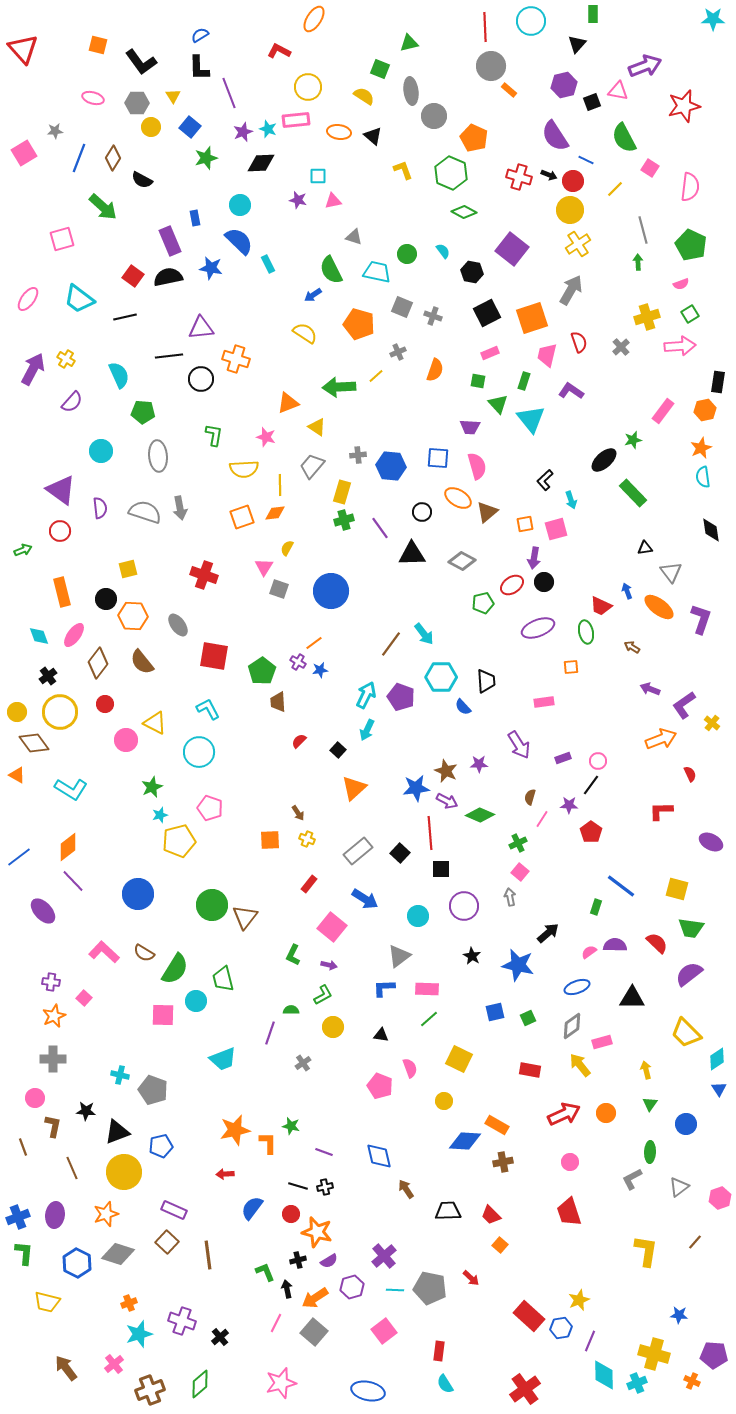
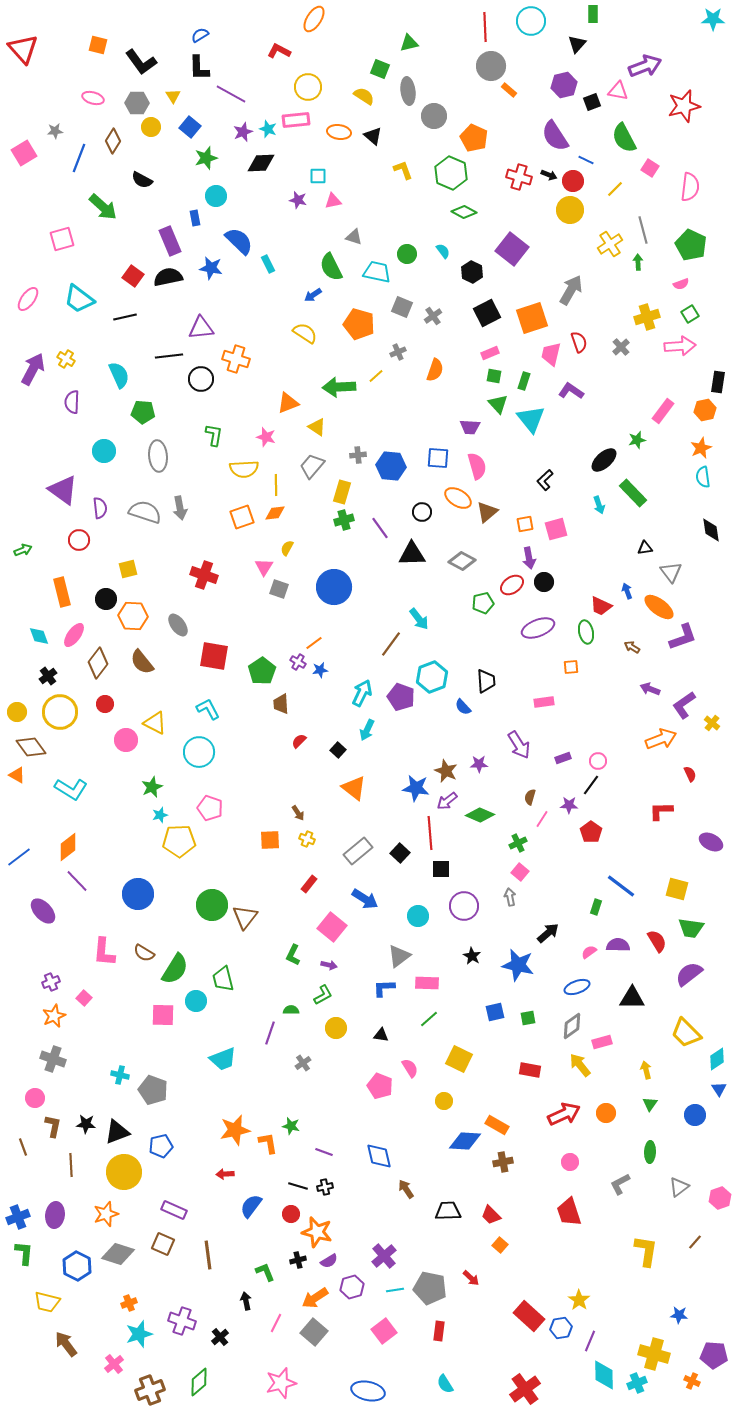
gray ellipse at (411, 91): moved 3 px left
purple line at (229, 93): moved 2 px right, 1 px down; rotated 40 degrees counterclockwise
brown diamond at (113, 158): moved 17 px up
cyan circle at (240, 205): moved 24 px left, 9 px up
yellow cross at (578, 244): moved 32 px right
green semicircle at (331, 270): moved 3 px up
black hexagon at (472, 272): rotated 15 degrees clockwise
gray cross at (433, 316): rotated 36 degrees clockwise
pink trapezoid at (547, 355): moved 4 px right, 1 px up
green square at (478, 381): moved 16 px right, 5 px up
purple semicircle at (72, 402): rotated 140 degrees clockwise
green star at (633, 440): moved 4 px right
cyan circle at (101, 451): moved 3 px right
yellow line at (280, 485): moved 4 px left
purple triangle at (61, 490): moved 2 px right
cyan arrow at (571, 500): moved 28 px right, 5 px down
red circle at (60, 531): moved 19 px right, 9 px down
purple arrow at (534, 558): moved 5 px left; rotated 20 degrees counterclockwise
blue circle at (331, 591): moved 3 px right, 4 px up
purple L-shape at (701, 619): moved 18 px left, 18 px down; rotated 52 degrees clockwise
cyan arrow at (424, 634): moved 5 px left, 15 px up
cyan hexagon at (441, 677): moved 9 px left; rotated 20 degrees counterclockwise
cyan arrow at (366, 695): moved 4 px left, 2 px up
brown trapezoid at (278, 702): moved 3 px right, 2 px down
brown diamond at (34, 743): moved 3 px left, 4 px down
orange triangle at (354, 788): rotated 40 degrees counterclockwise
blue star at (416, 788): rotated 16 degrees clockwise
purple arrow at (447, 801): rotated 115 degrees clockwise
yellow pentagon at (179, 841): rotated 12 degrees clockwise
purple line at (73, 881): moved 4 px right
red semicircle at (657, 943): moved 2 px up; rotated 15 degrees clockwise
purple semicircle at (615, 945): moved 3 px right
pink L-shape at (104, 952): rotated 128 degrees counterclockwise
purple cross at (51, 982): rotated 30 degrees counterclockwise
pink rectangle at (427, 989): moved 6 px up
green square at (528, 1018): rotated 14 degrees clockwise
yellow circle at (333, 1027): moved 3 px right, 1 px down
gray cross at (53, 1059): rotated 20 degrees clockwise
pink semicircle at (410, 1068): rotated 12 degrees counterclockwise
black star at (86, 1111): moved 13 px down
blue circle at (686, 1124): moved 9 px right, 9 px up
orange L-shape at (268, 1143): rotated 10 degrees counterclockwise
brown line at (72, 1168): moved 1 px left, 3 px up; rotated 20 degrees clockwise
gray L-shape at (632, 1179): moved 12 px left, 5 px down
blue semicircle at (252, 1208): moved 1 px left, 2 px up
brown square at (167, 1242): moved 4 px left, 2 px down; rotated 20 degrees counterclockwise
blue hexagon at (77, 1263): moved 3 px down
black arrow at (287, 1289): moved 41 px left, 12 px down
cyan line at (395, 1290): rotated 12 degrees counterclockwise
yellow star at (579, 1300): rotated 15 degrees counterclockwise
red rectangle at (439, 1351): moved 20 px up
brown arrow at (66, 1368): moved 24 px up
green diamond at (200, 1384): moved 1 px left, 2 px up
